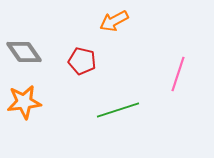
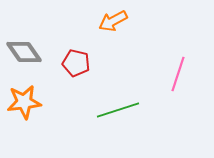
orange arrow: moved 1 px left
red pentagon: moved 6 px left, 2 px down
